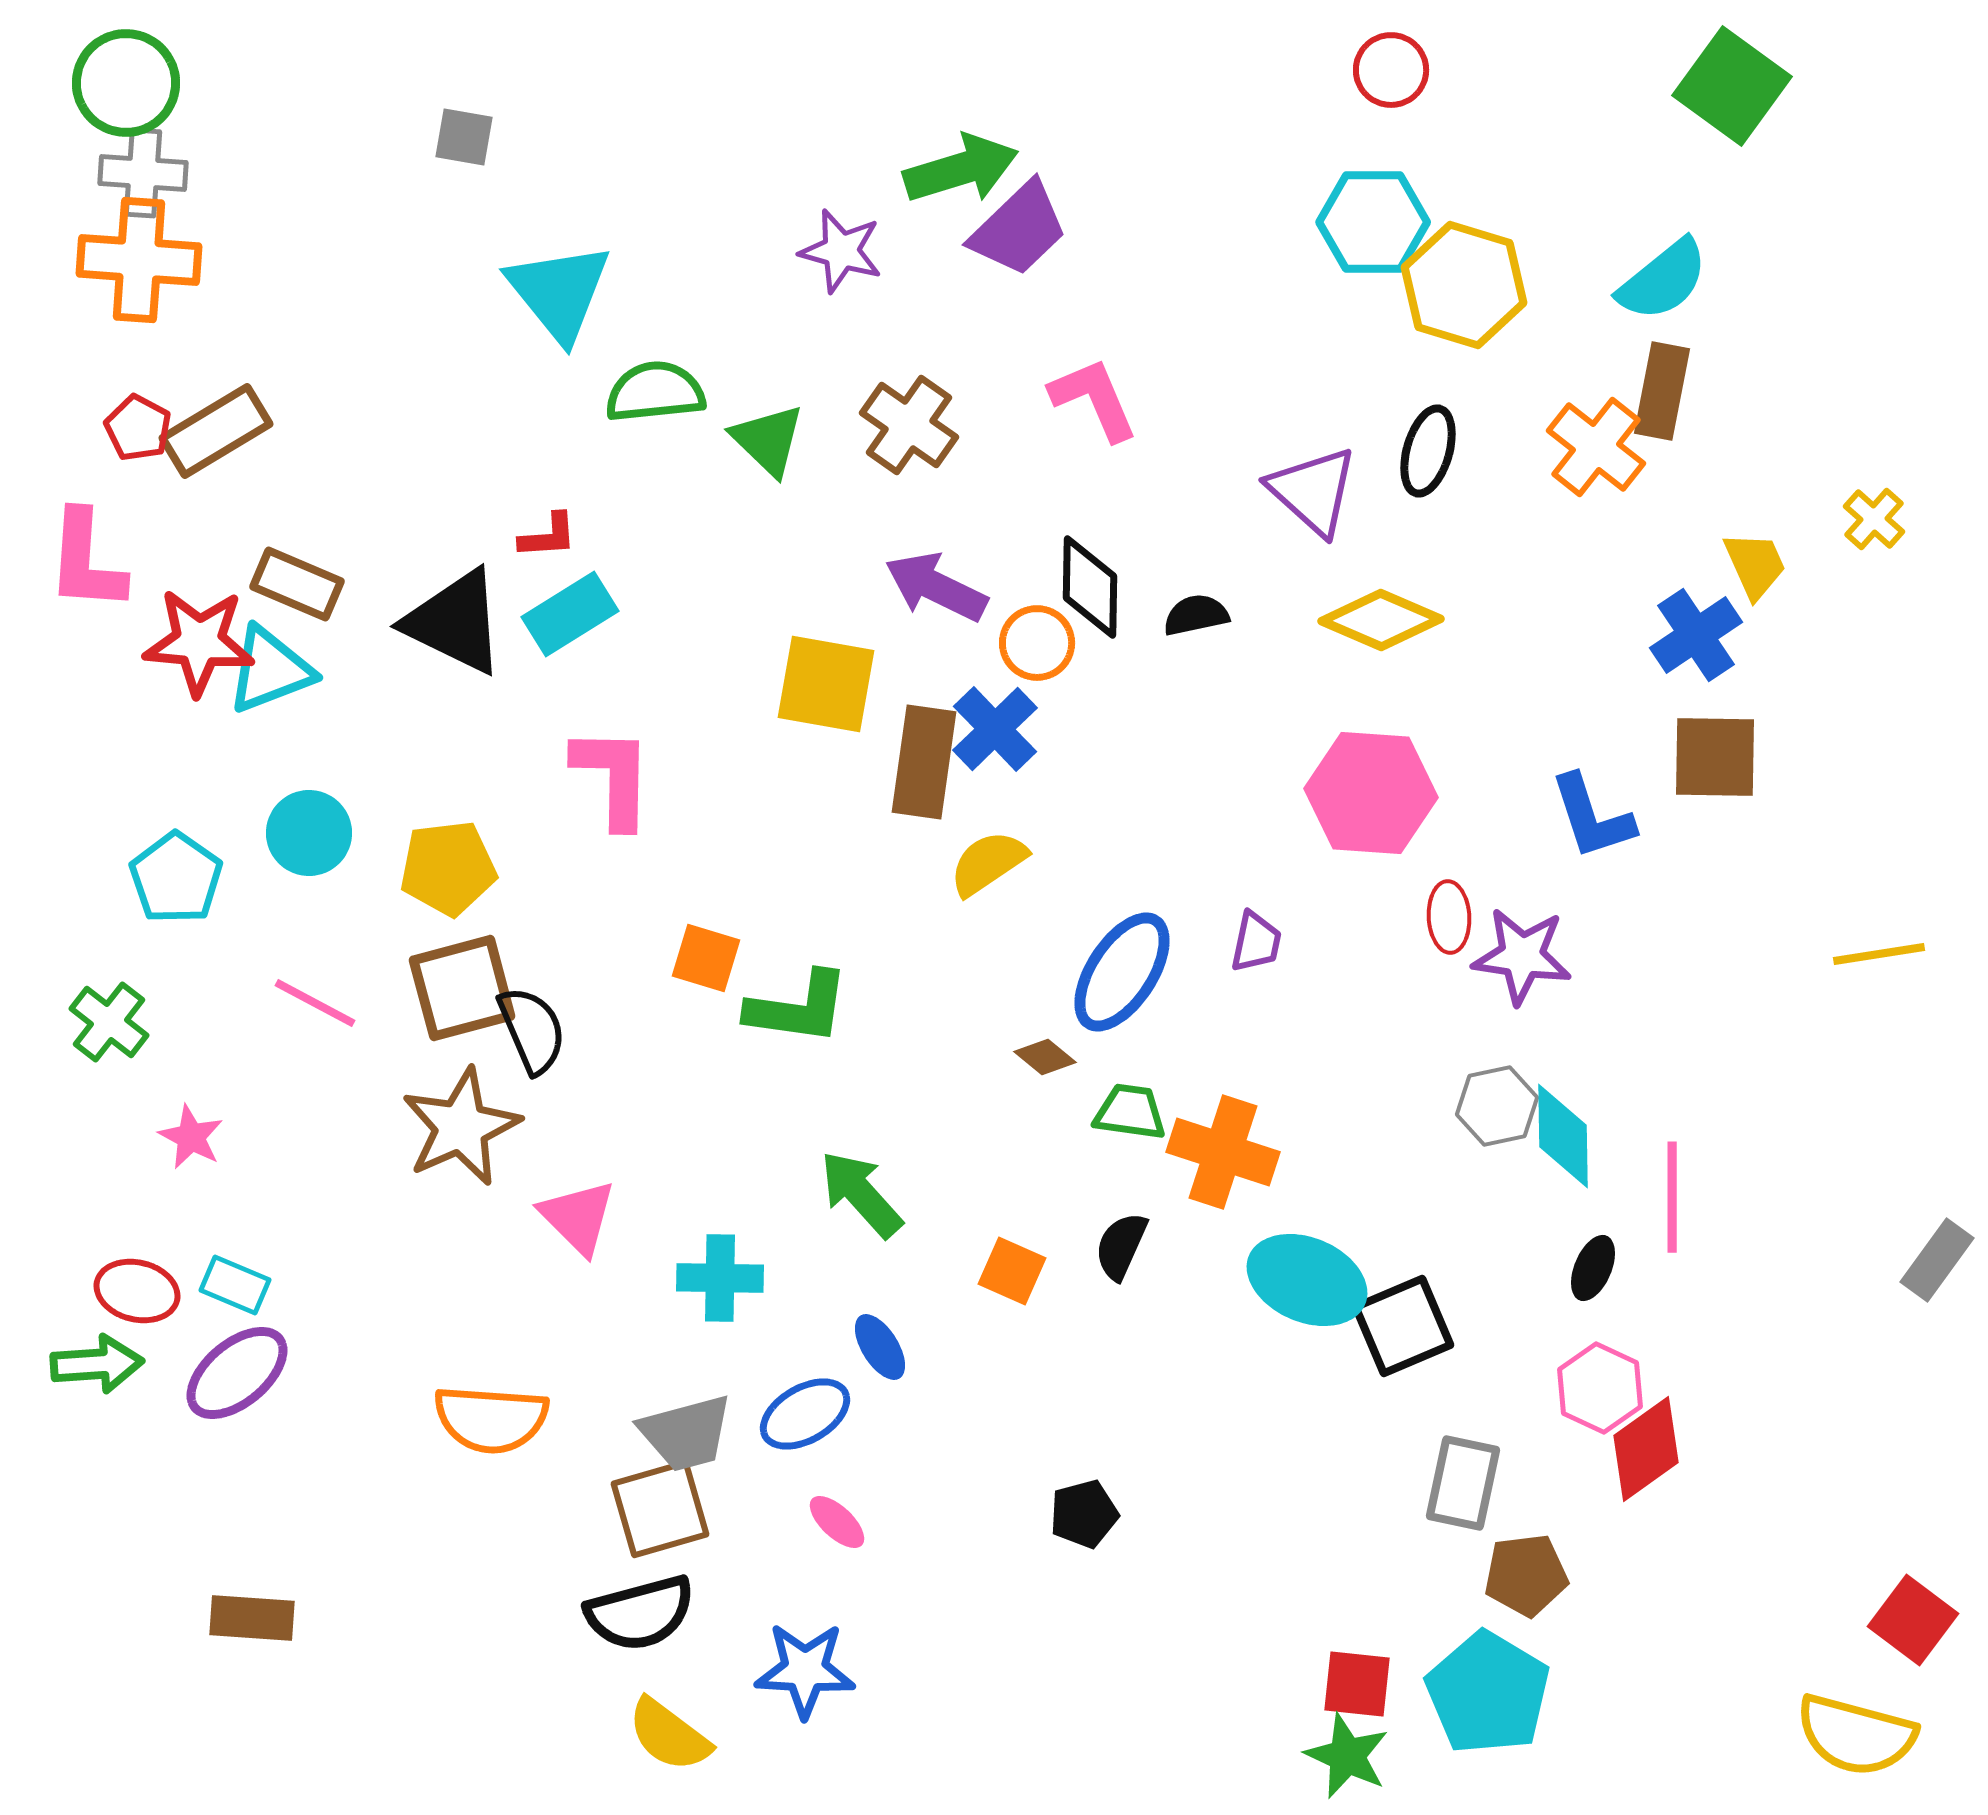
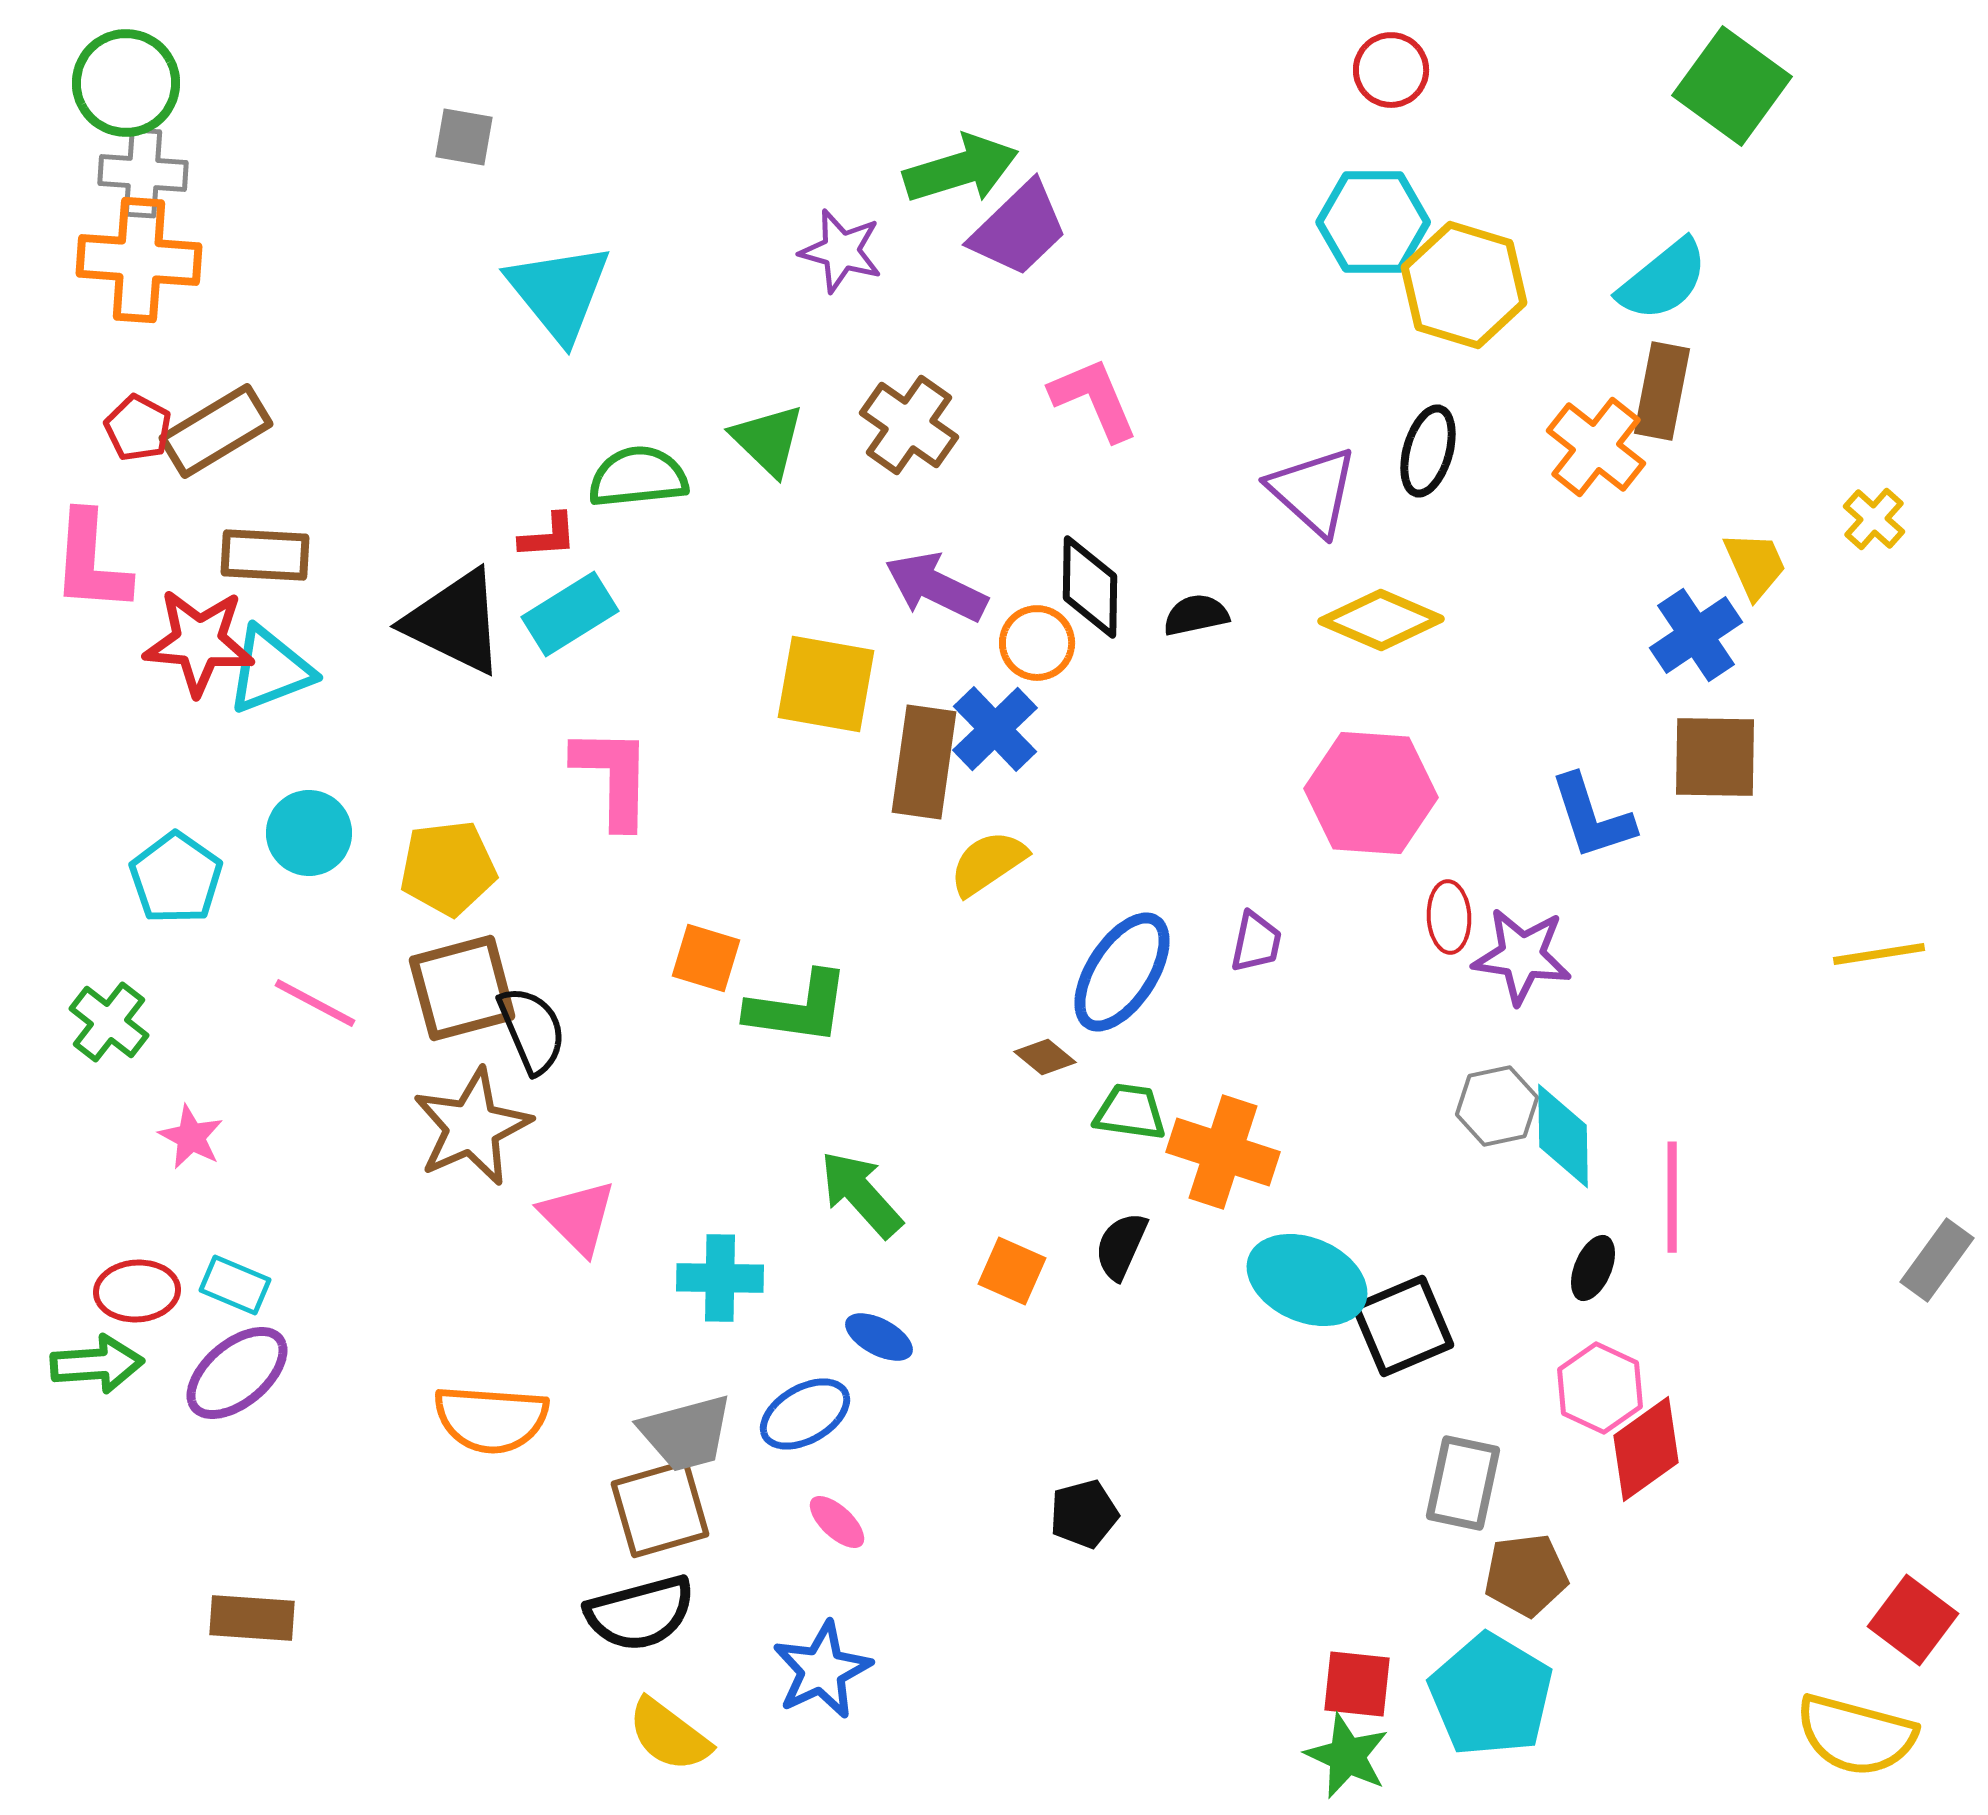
green semicircle at (655, 392): moved 17 px left, 85 px down
pink L-shape at (86, 561): moved 5 px right, 1 px down
brown rectangle at (297, 584): moved 32 px left, 29 px up; rotated 20 degrees counterclockwise
brown star at (461, 1127): moved 11 px right
red ellipse at (137, 1291): rotated 18 degrees counterclockwise
blue ellipse at (880, 1347): moved 1 px left, 10 px up; rotated 30 degrees counterclockwise
blue star at (805, 1670): moved 17 px right; rotated 28 degrees counterclockwise
cyan pentagon at (1488, 1693): moved 3 px right, 2 px down
